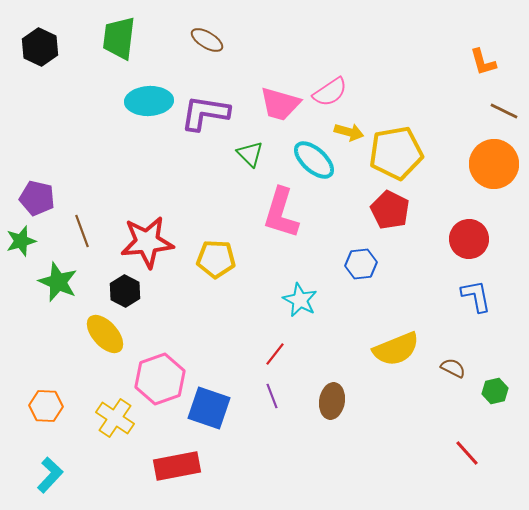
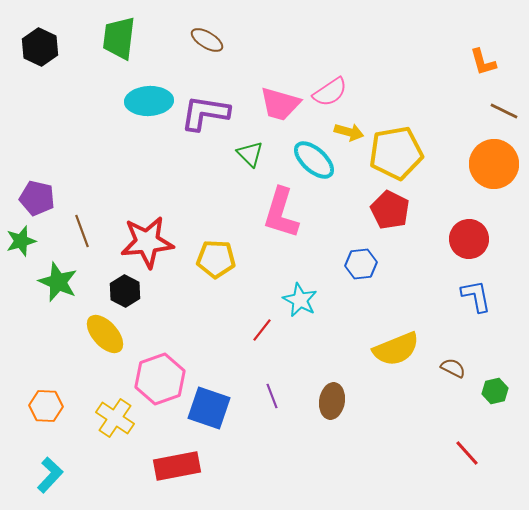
red line at (275, 354): moved 13 px left, 24 px up
